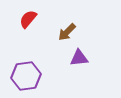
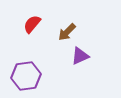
red semicircle: moved 4 px right, 5 px down
purple triangle: moved 1 px right, 2 px up; rotated 18 degrees counterclockwise
